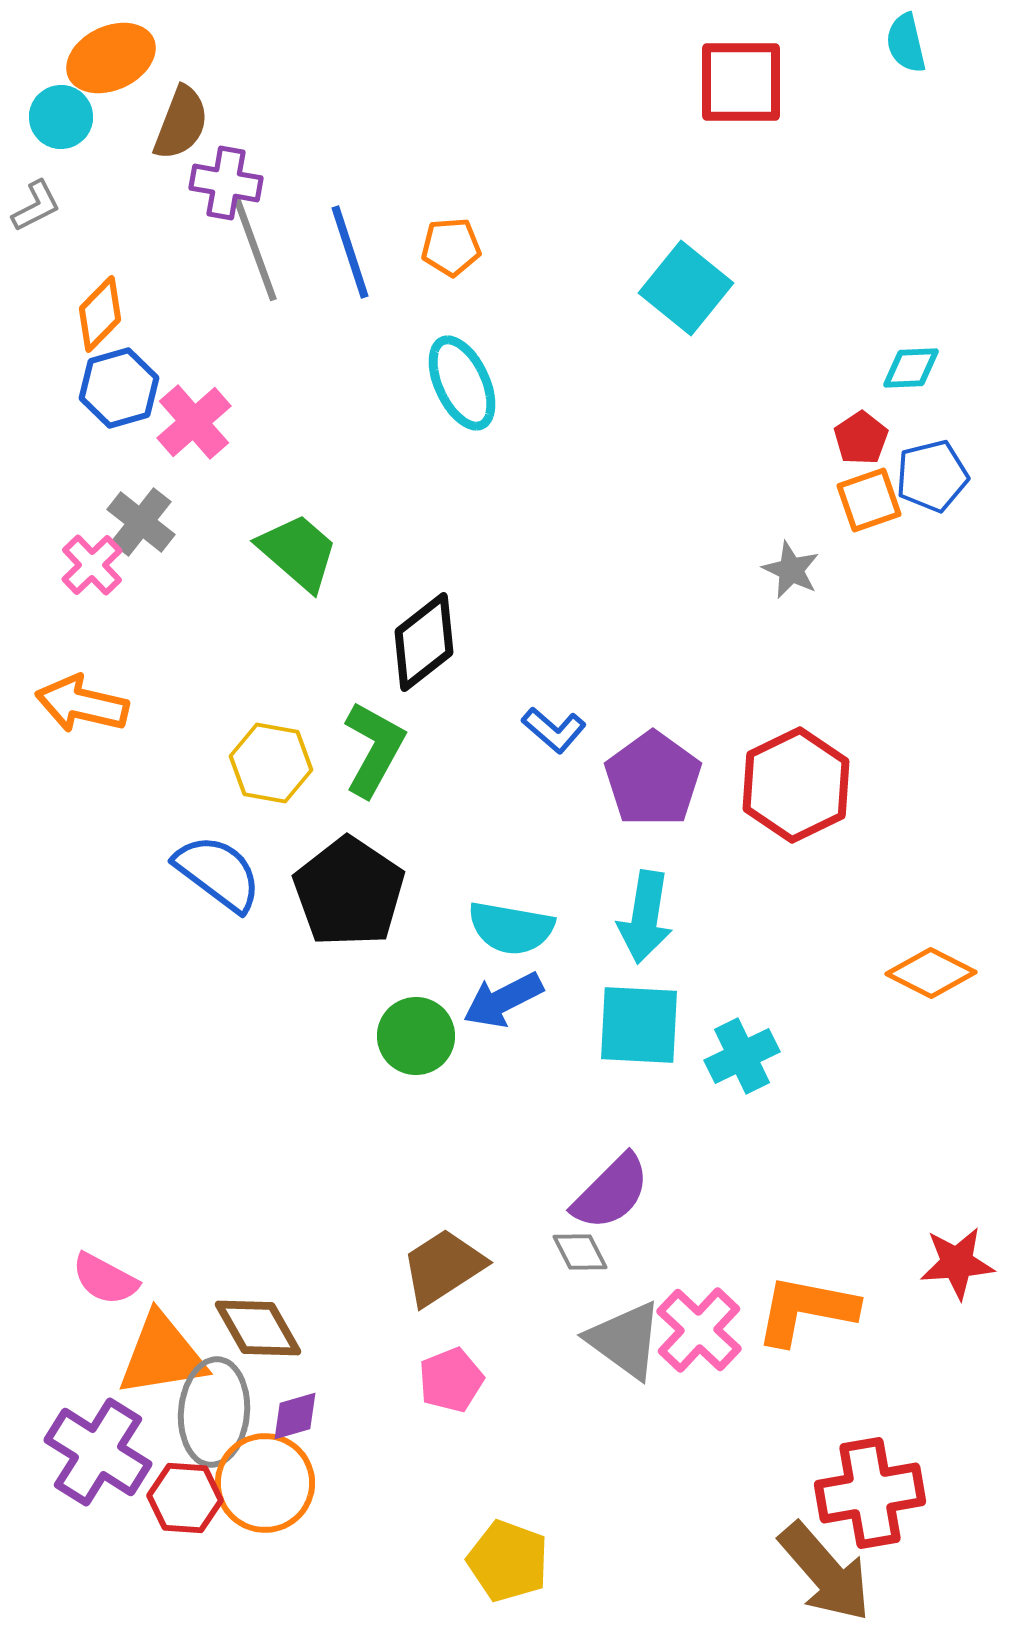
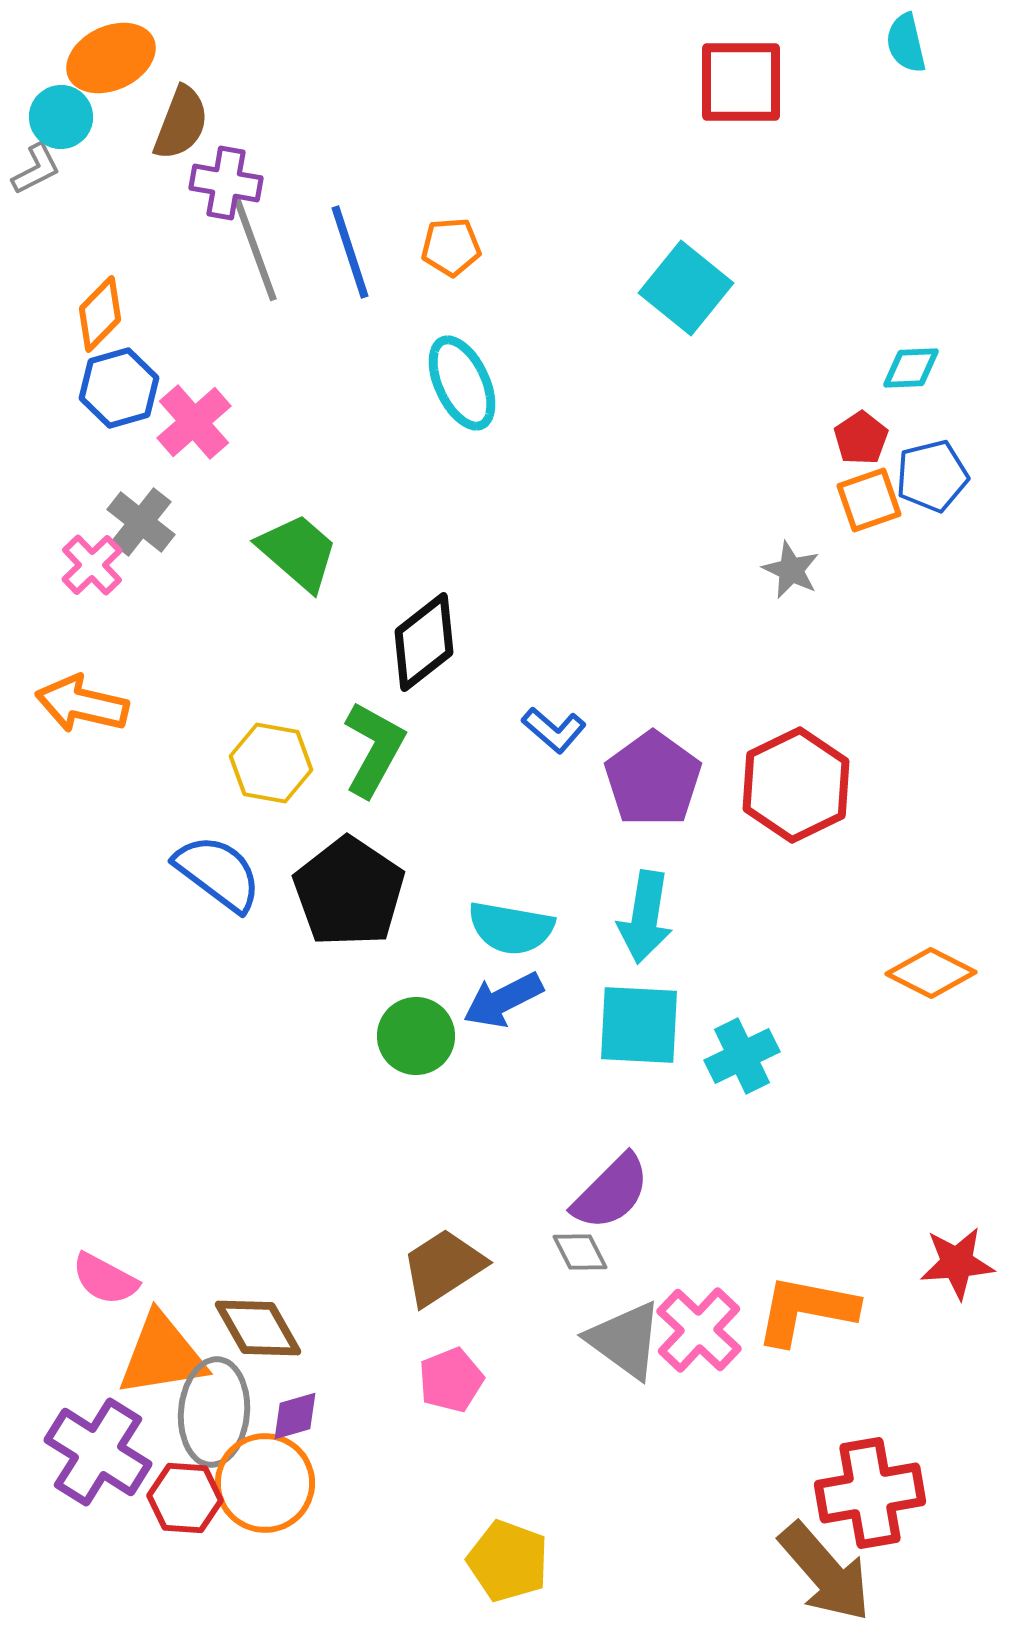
gray L-shape at (36, 206): moved 37 px up
